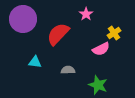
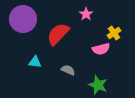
pink semicircle: rotated 12 degrees clockwise
gray semicircle: rotated 24 degrees clockwise
